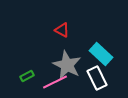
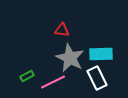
red triangle: rotated 21 degrees counterclockwise
cyan rectangle: rotated 45 degrees counterclockwise
gray star: moved 3 px right, 7 px up
pink line: moved 2 px left
